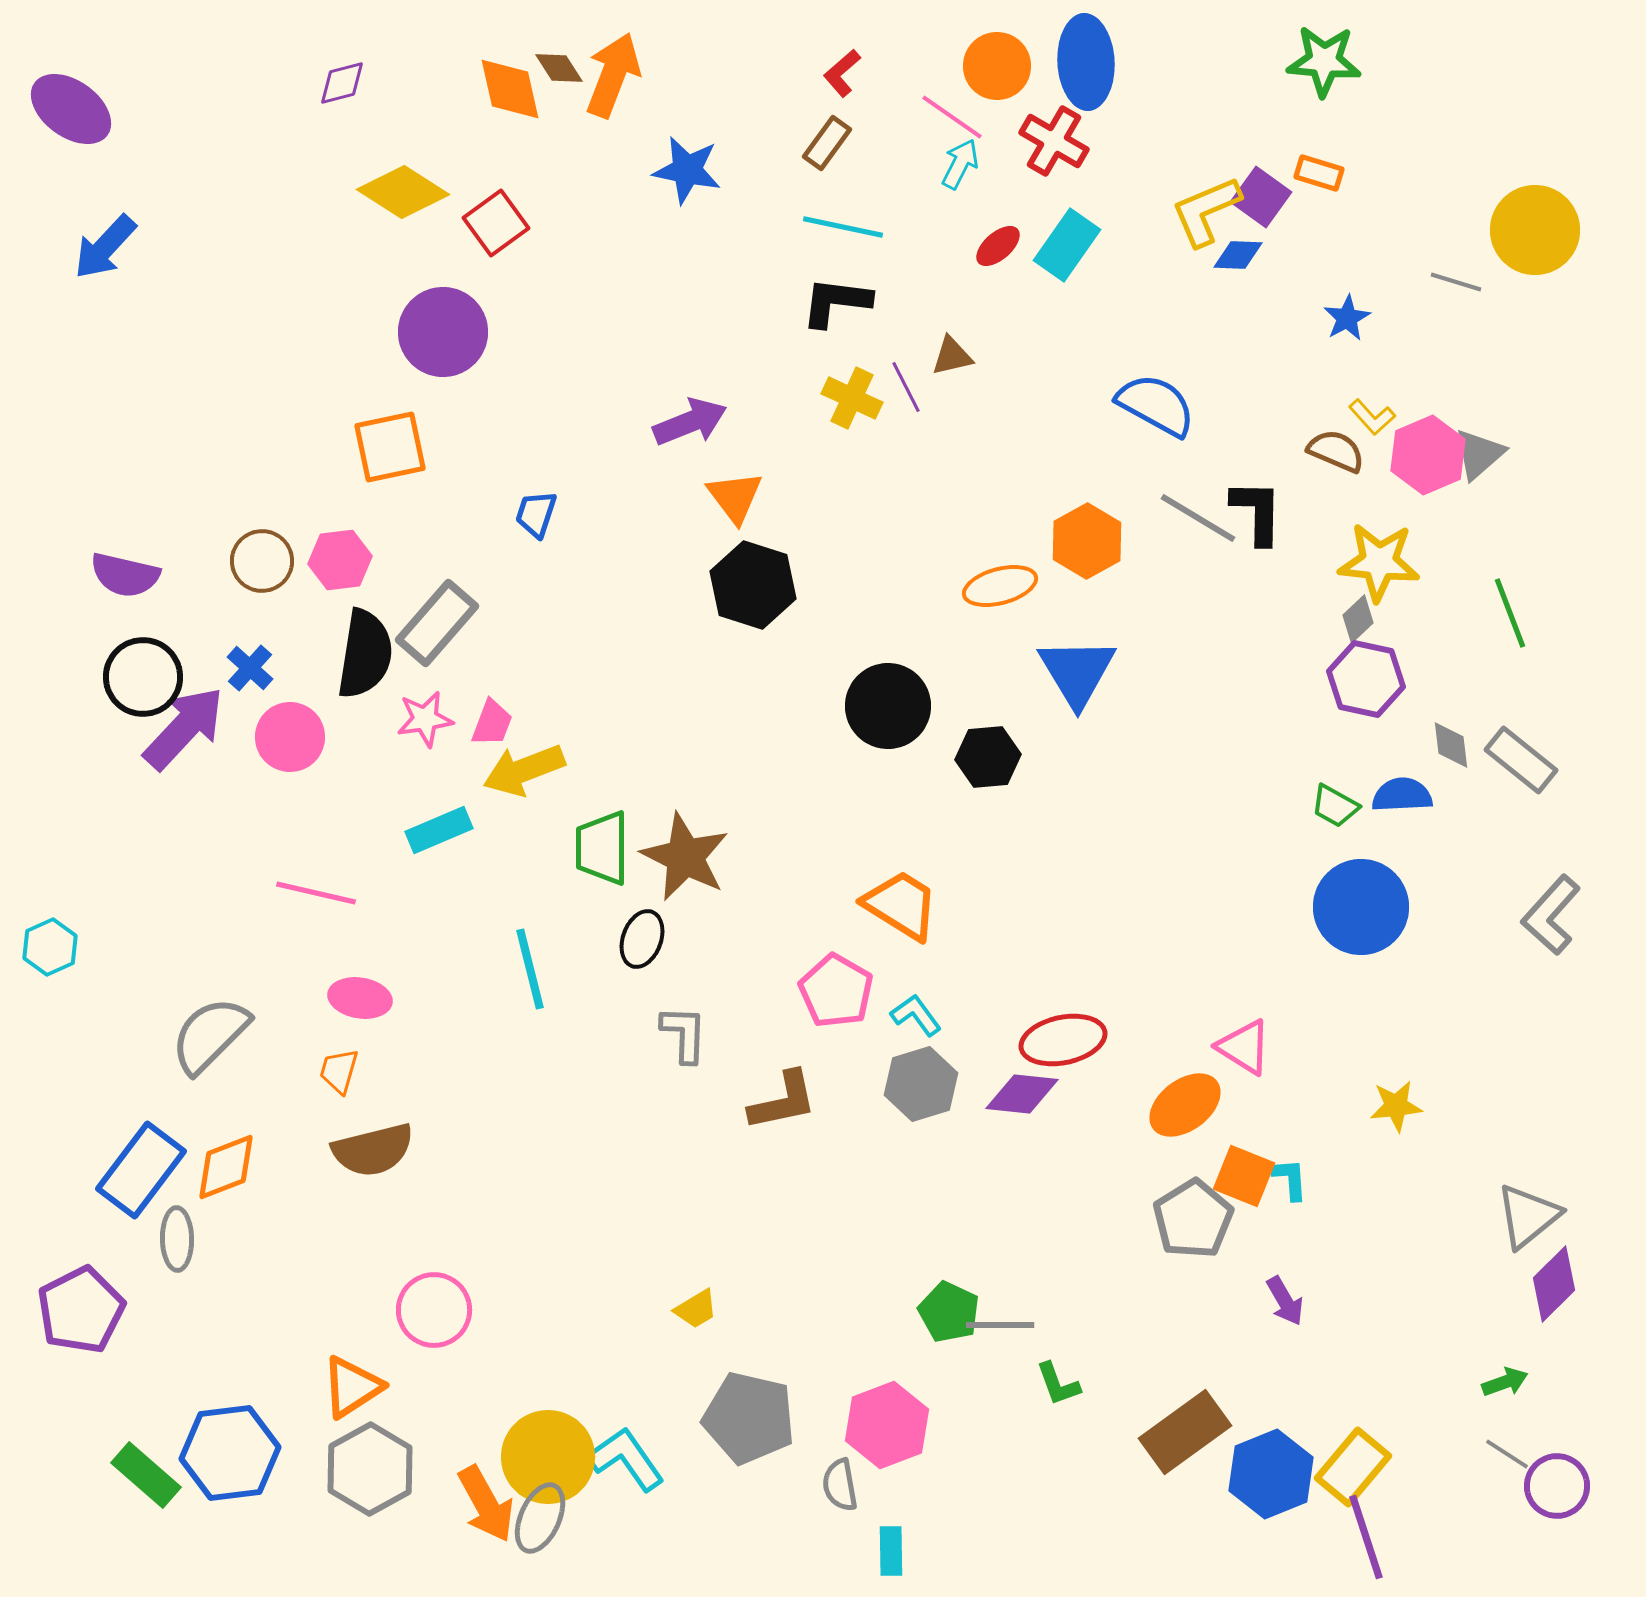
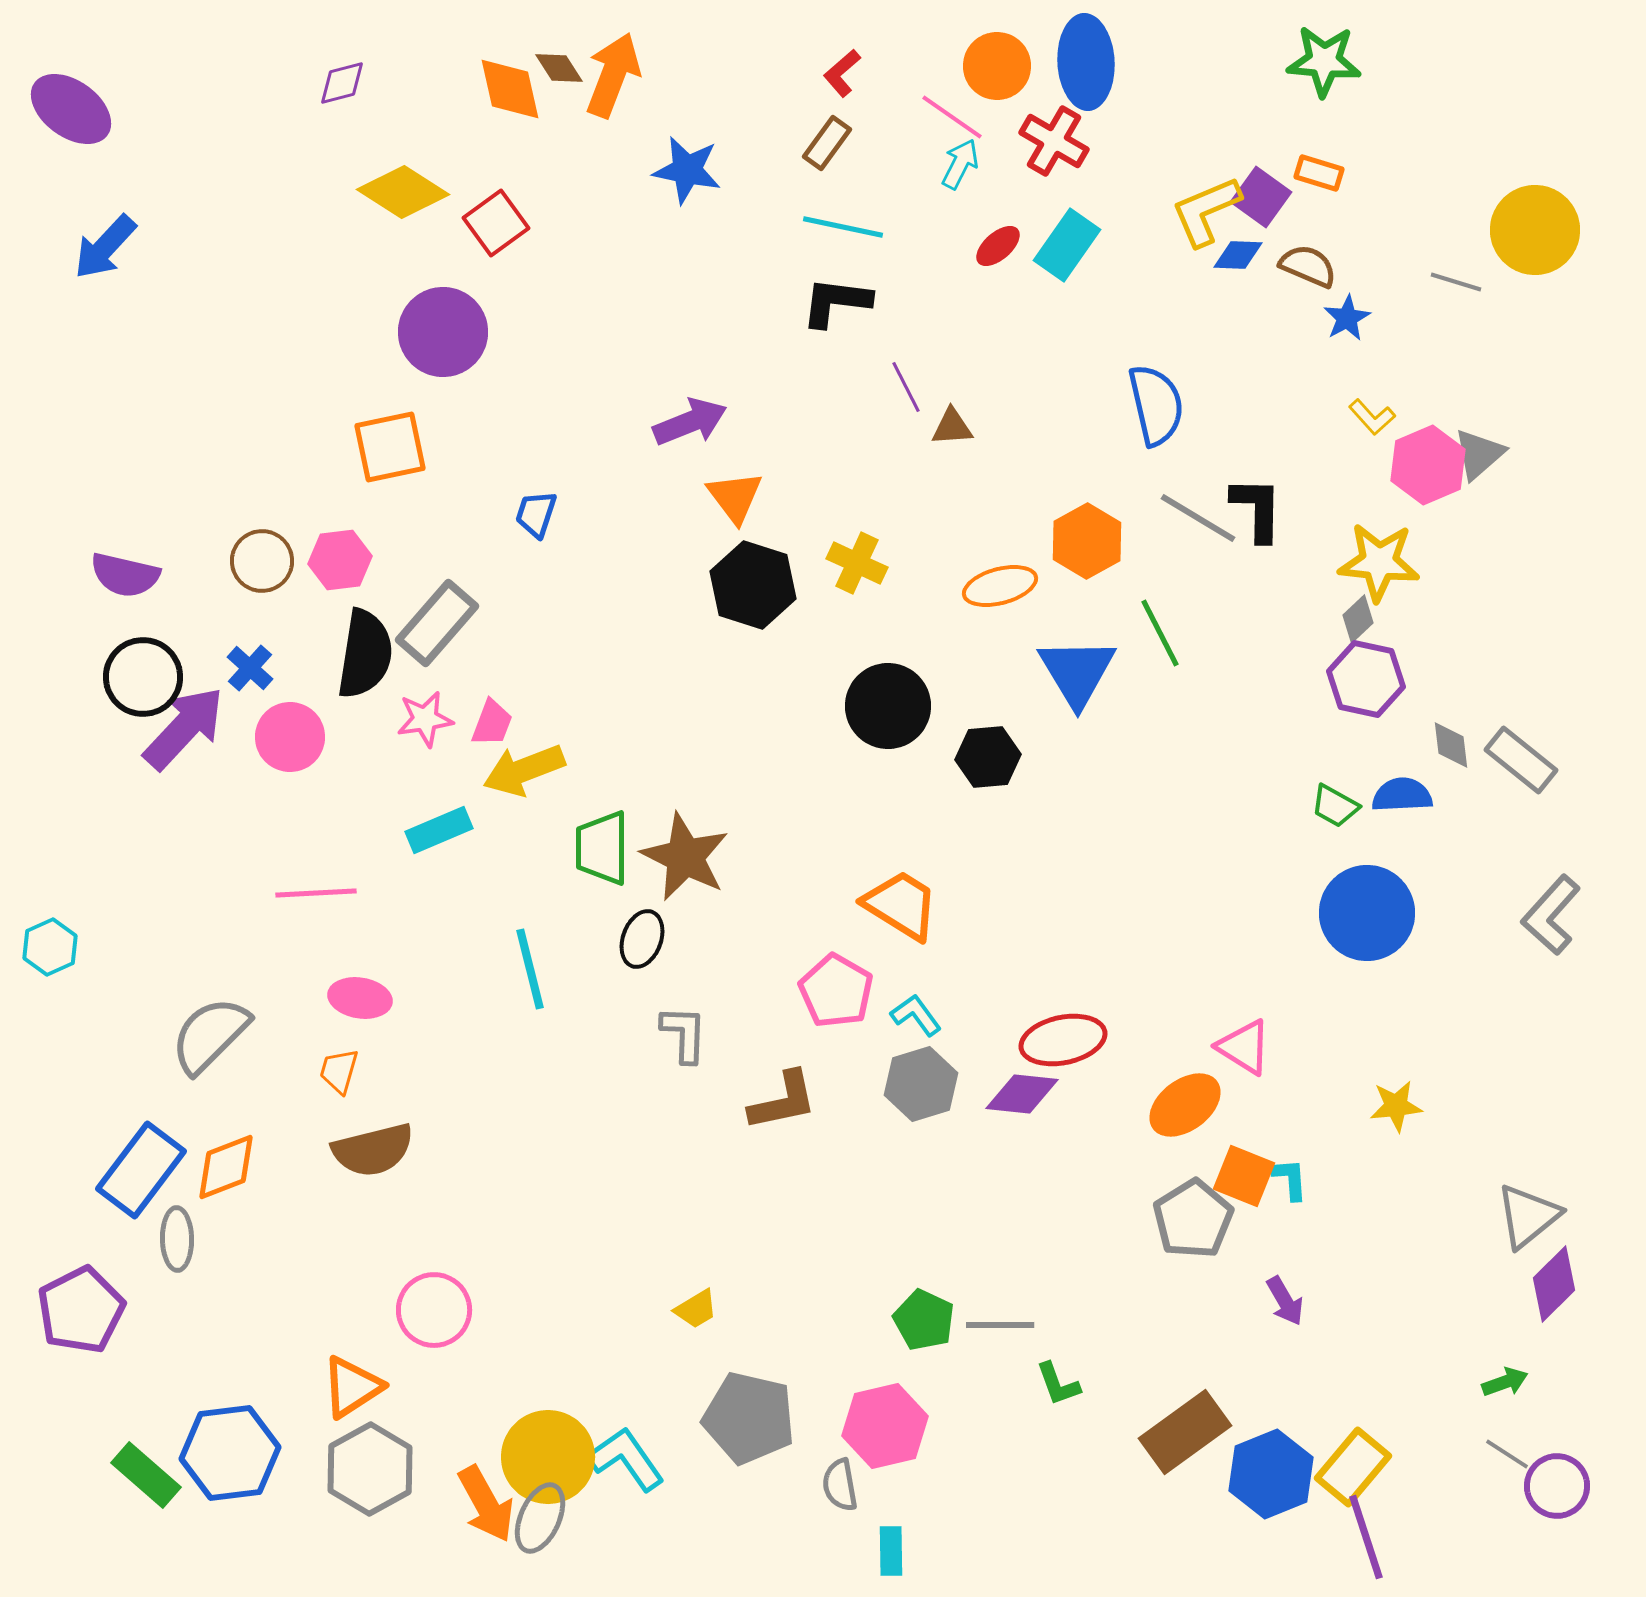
brown triangle at (952, 356): moved 71 px down; rotated 9 degrees clockwise
yellow cross at (852, 398): moved 5 px right, 165 px down
blue semicircle at (1156, 405): rotated 48 degrees clockwise
brown semicircle at (1336, 451): moved 28 px left, 185 px up
pink hexagon at (1428, 455): moved 10 px down
black L-shape at (1257, 512): moved 3 px up
green line at (1510, 613): moved 350 px left, 20 px down; rotated 6 degrees counterclockwise
pink line at (316, 893): rotated 16 degrees counterclockwise
blue circle at (1361, 907): moved 6 px right, 6 px down
green pentagon at (949, 1312): moved 25 px left, 8 px down
pink hexagon at (887, 1425): moved 2 px left, 1 px down; rotated 8 degrees clockwise
